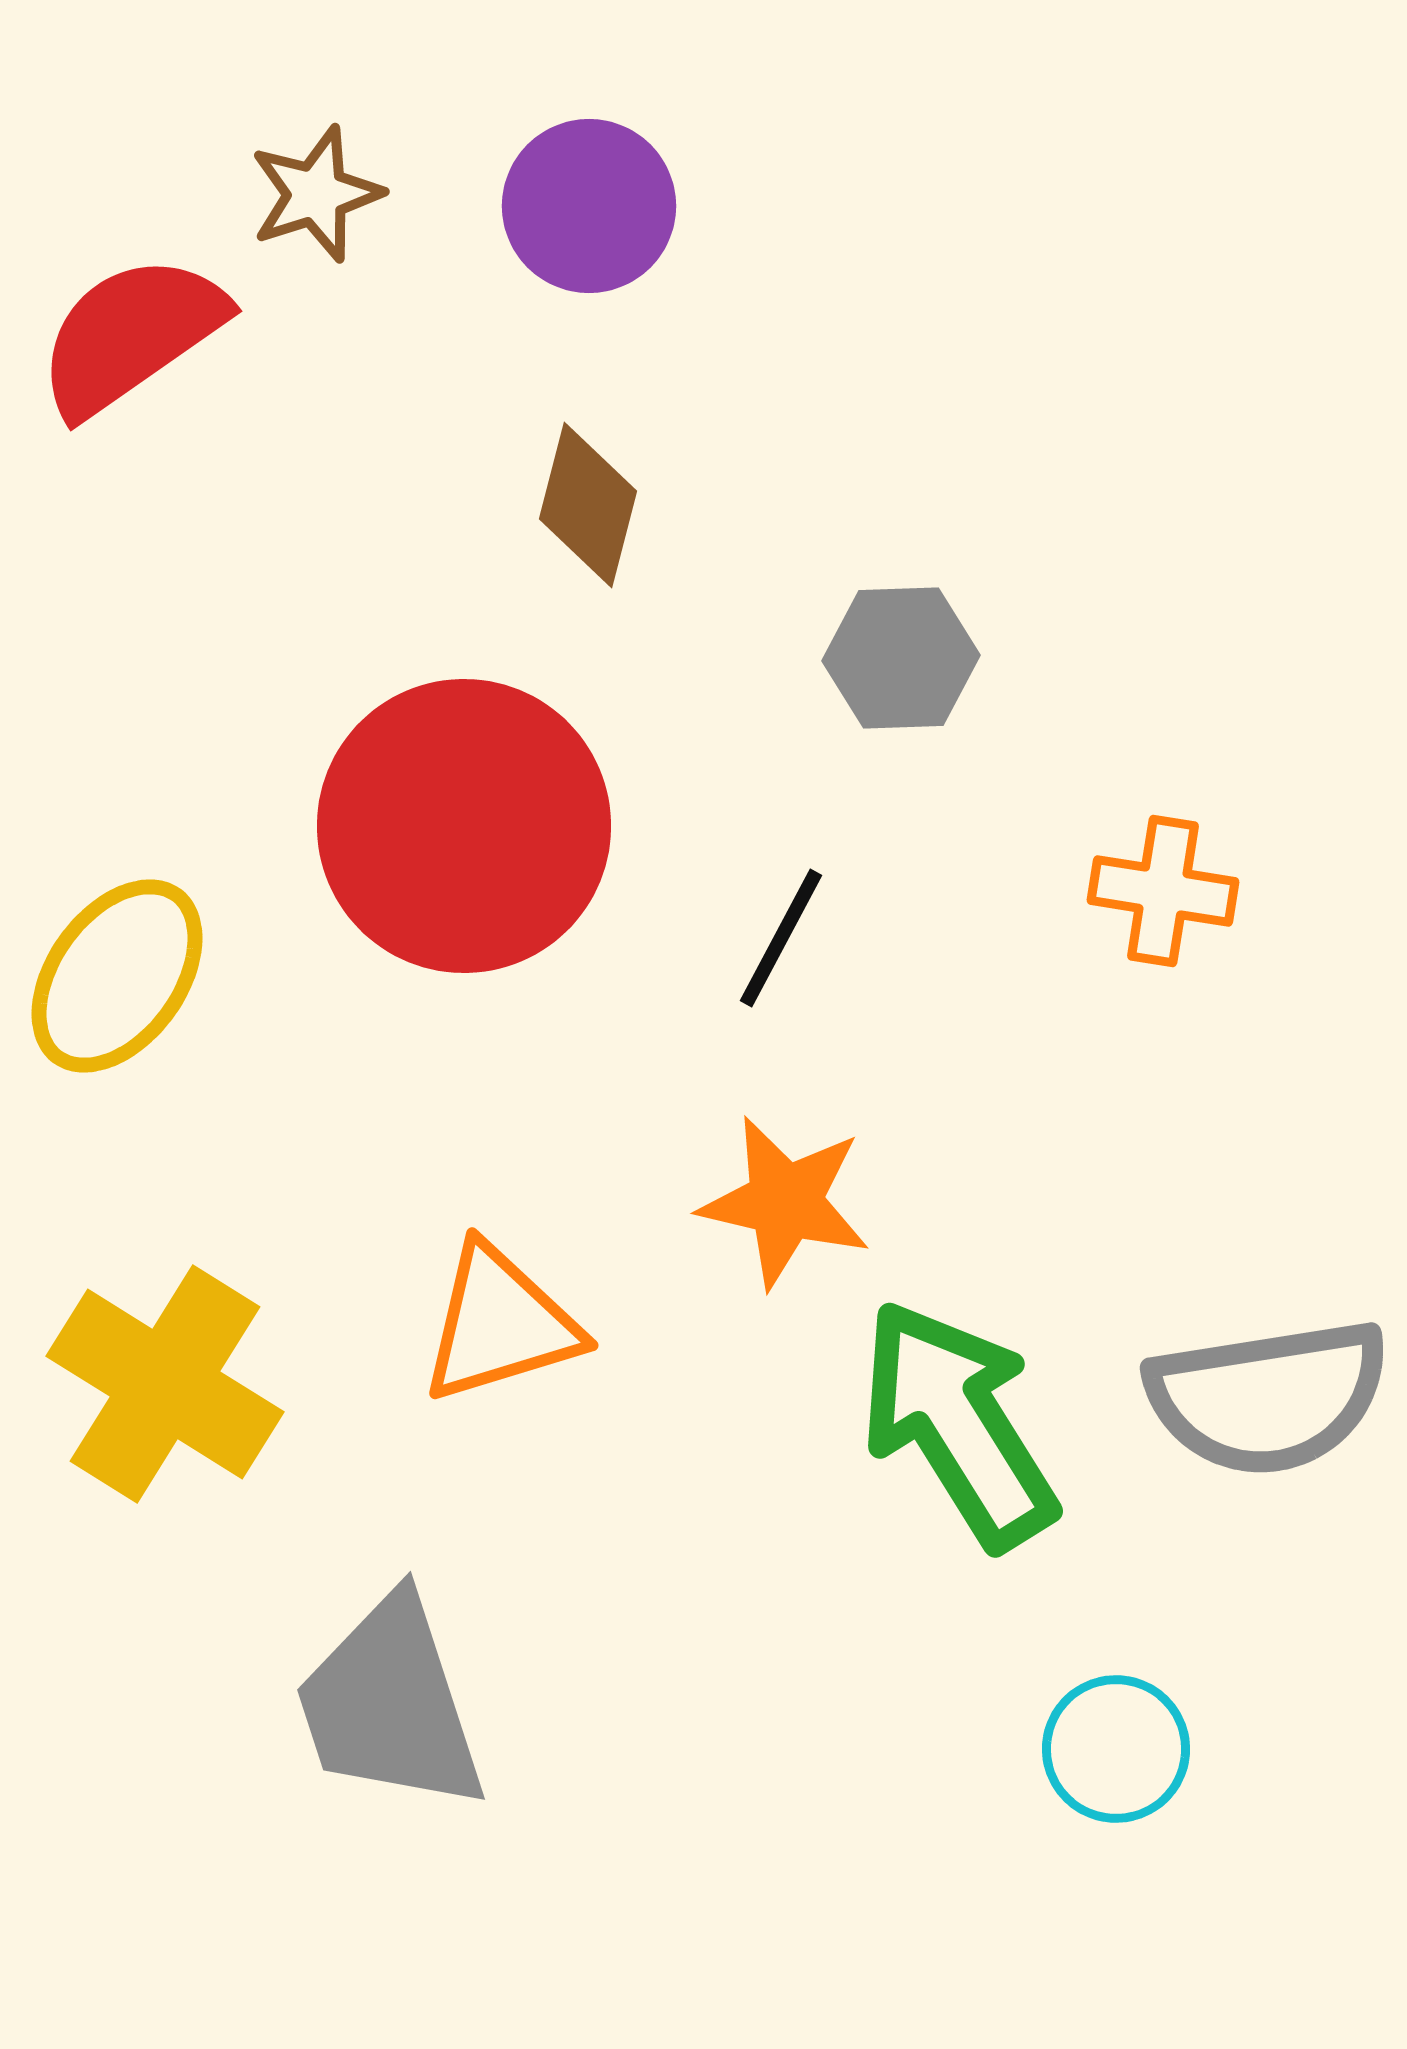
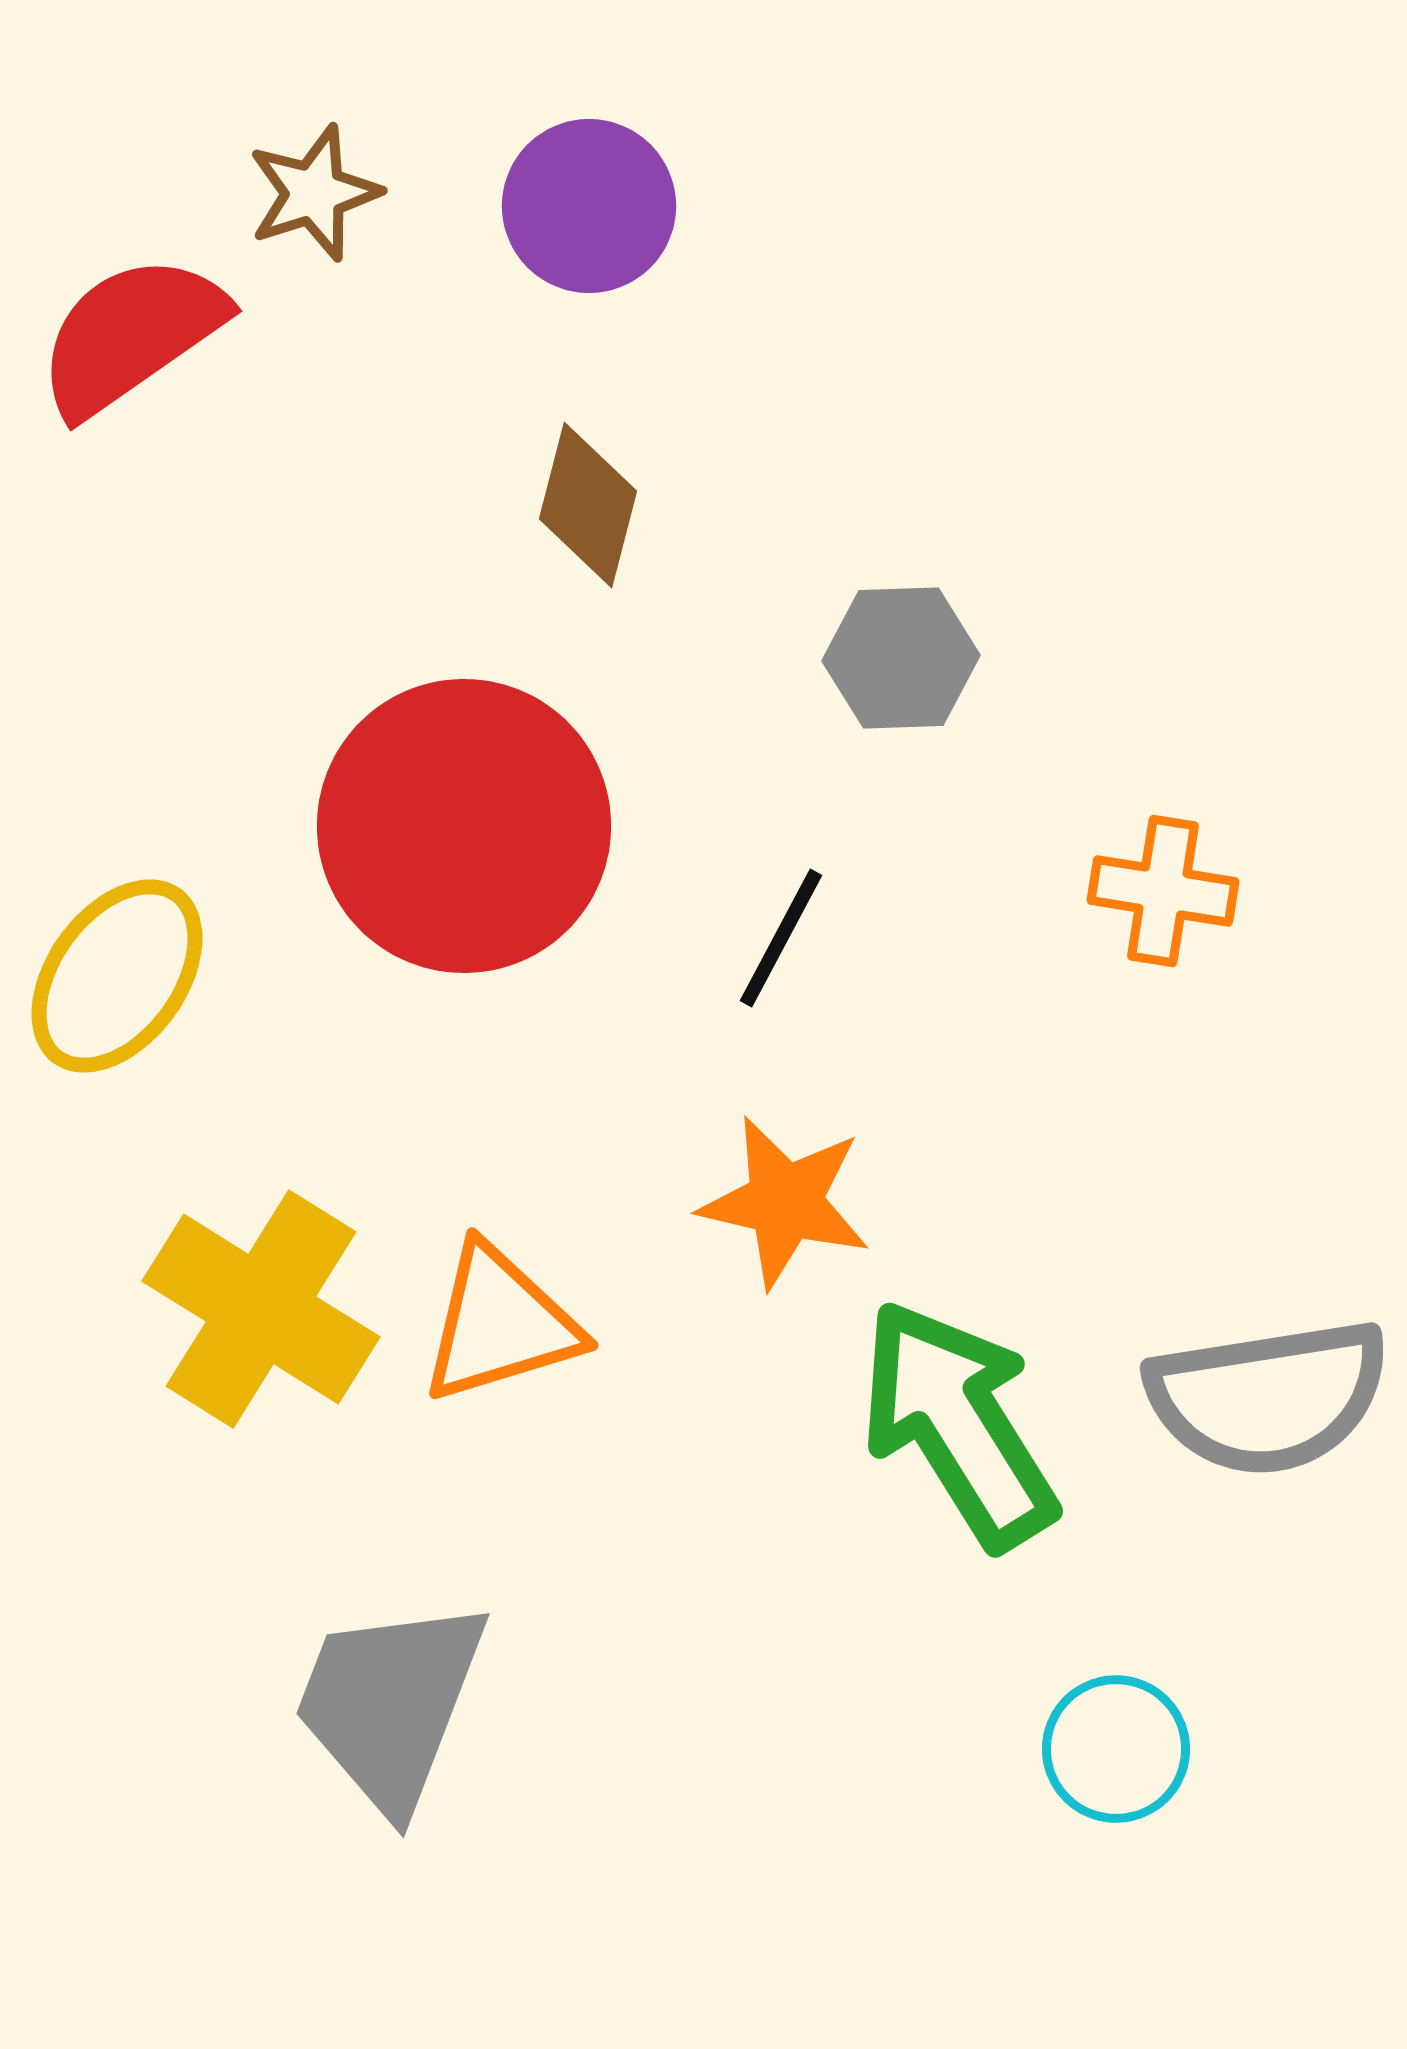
brown star: moved 2 px left, 1 px up
yellow cross: moved 96 px right, 75 px up
gray trapezoid: rotated 39 degrees clockwise
